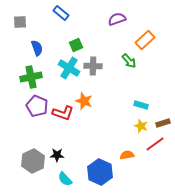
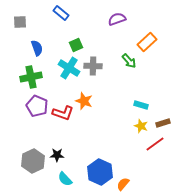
orange rectangle: moved 2 px right, 2 px down
orange semicircle: moved 4 px left, 29 px down; rotated 40 degrees counterclockwise
